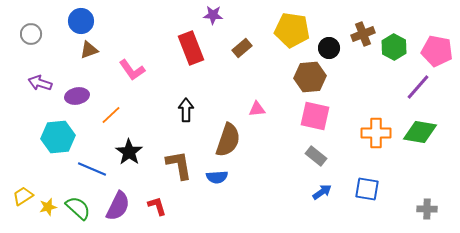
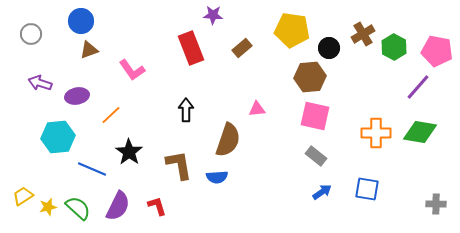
brown cross: rotated 10 degrees counterclockwise
gray cross: moved 9 px right, 5 px up
